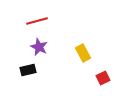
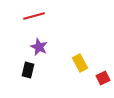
red line: moved 3 px left, 5 px up
yellow rectangle: moved 3 px left, 10 px down
black rectangle: rotated 63 degrees counterclockwise
